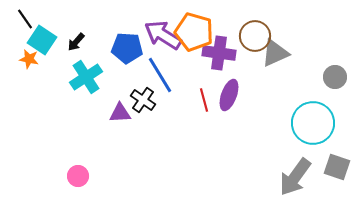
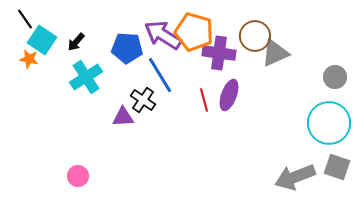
purple triangle: moved 3 px right, 4 px down
cyan circle: moved 16 px right
gray arrow: rotated 33 degrees clockwise
